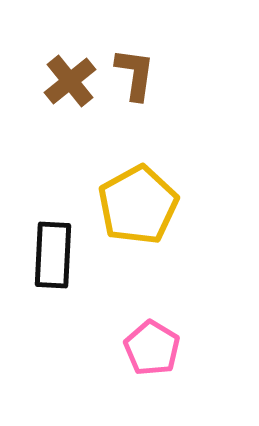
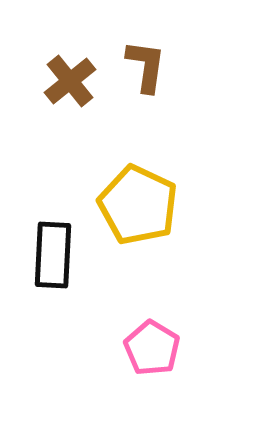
brown L-shape: moved 11 px right, 8 px up
yellow pentagon: rotated 18 degrees counterclockwise
